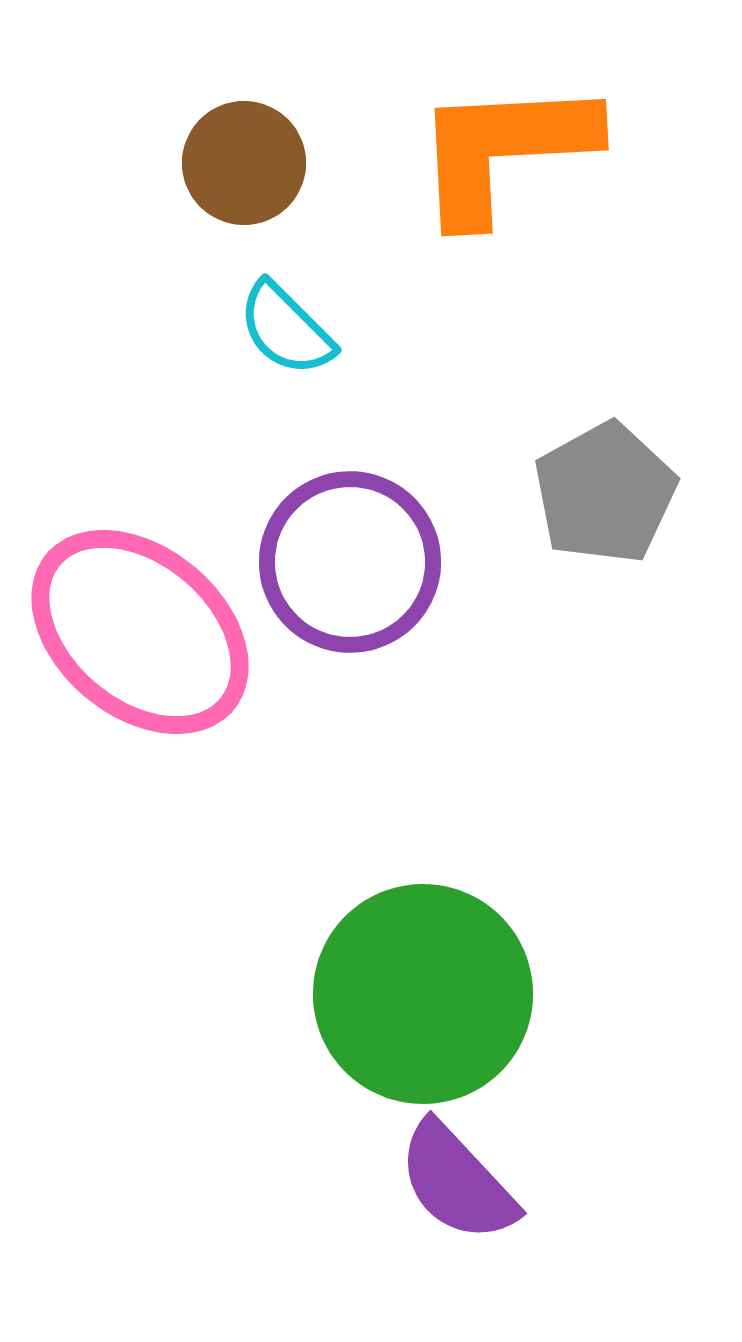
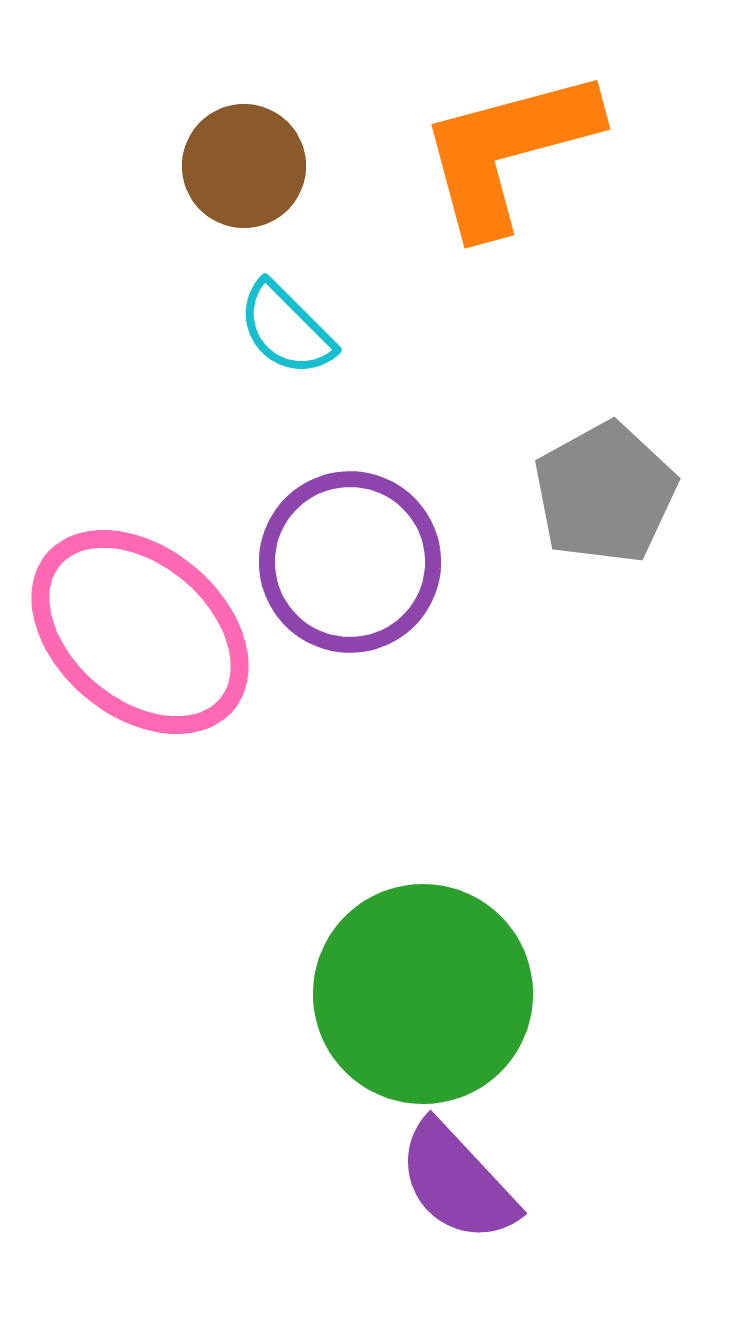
orange L-shape: moved 4 px right, 1 px down; rotated 12 degrees counterclockwise
brown circle: moved 3 px down
